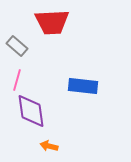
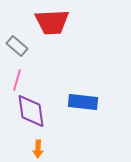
blue rectangle: moved 16 px down
orange arrow: moved 11 px left, 3 px down; rotated 102 degrees counterclockwise
